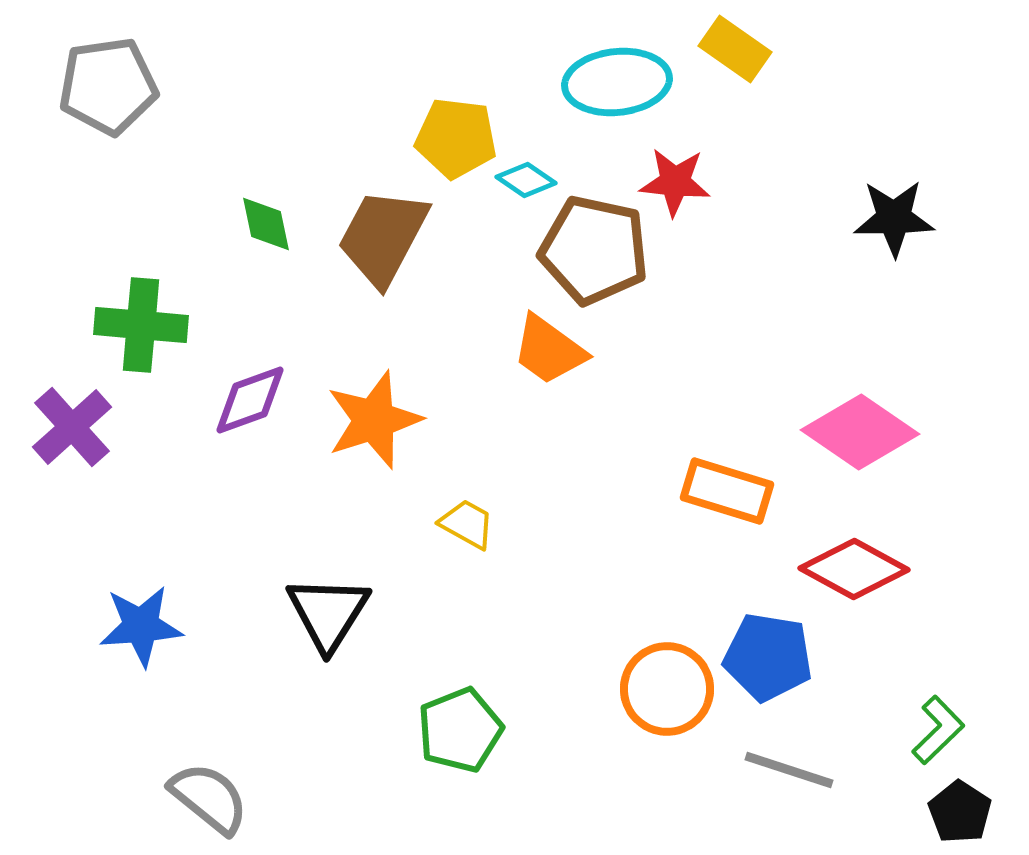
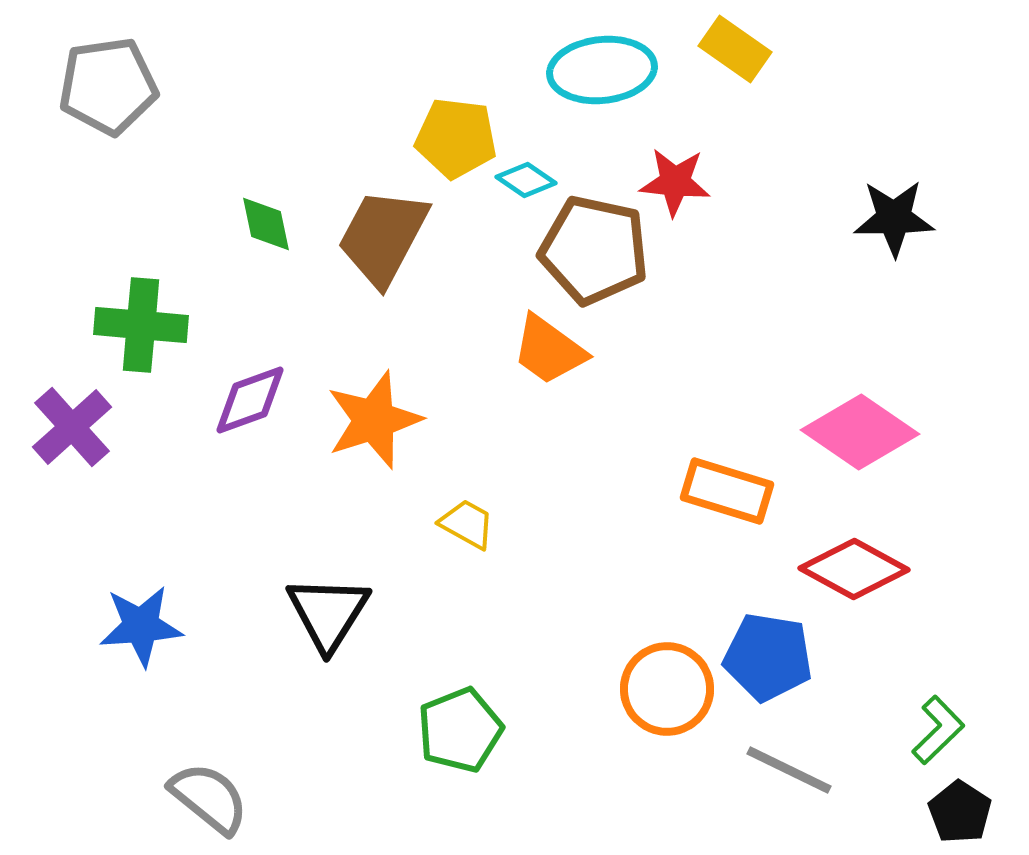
cyan ellipse: moved 15 px left, 12 px up
gray line: rotated 8 degrees clockwise
